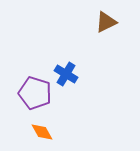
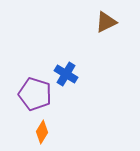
purple pentagon: moved 1 px down
orange diamond: rotated 60 degrees clockwise
